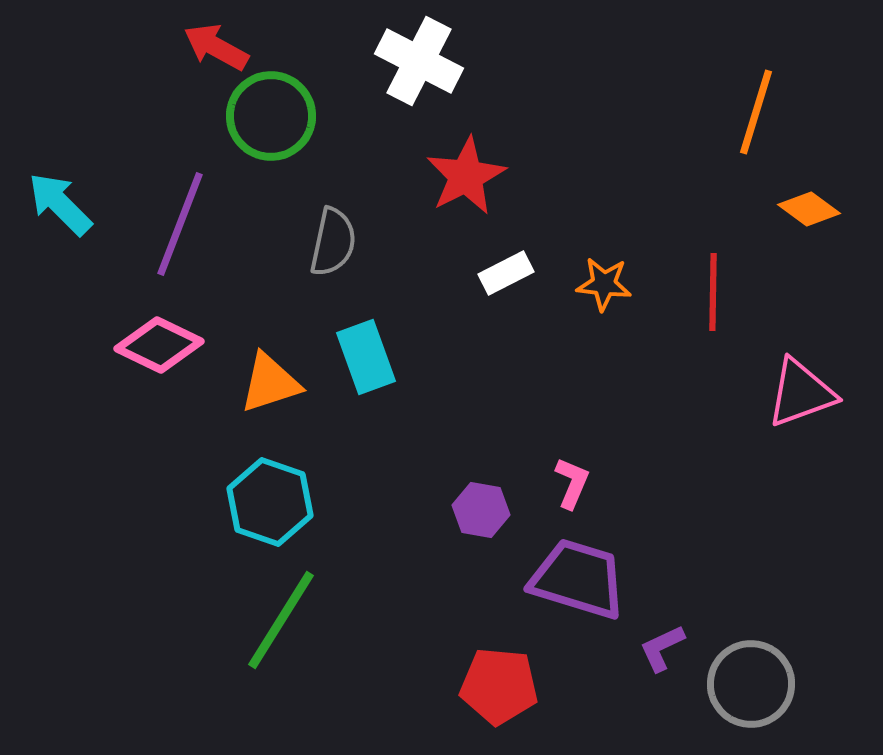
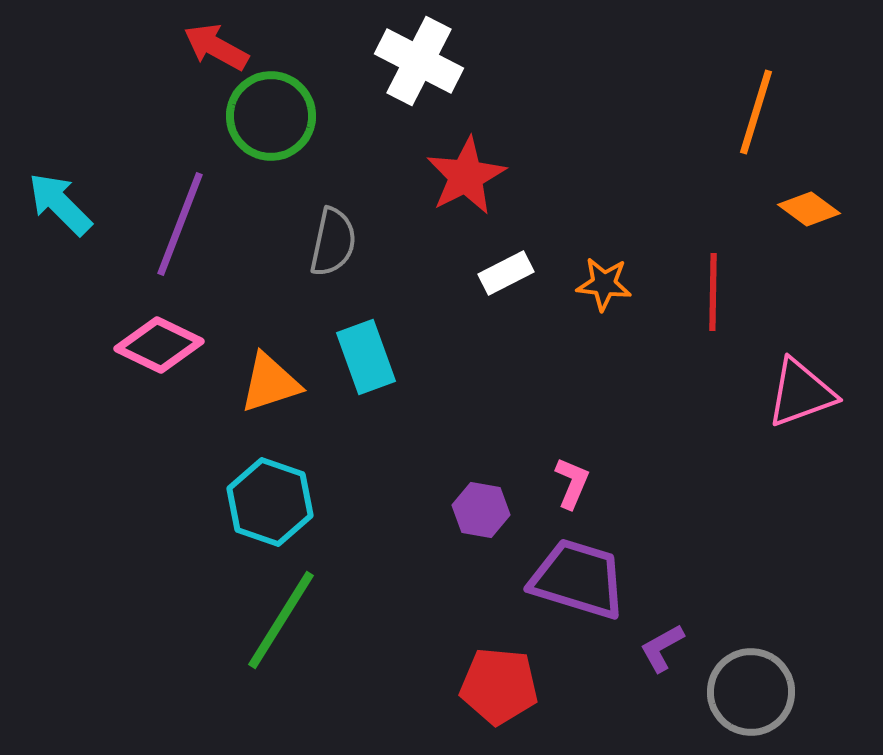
purple L-shape: rotated 4 degrees counterclockwise
gray circle: moved 8 px down
